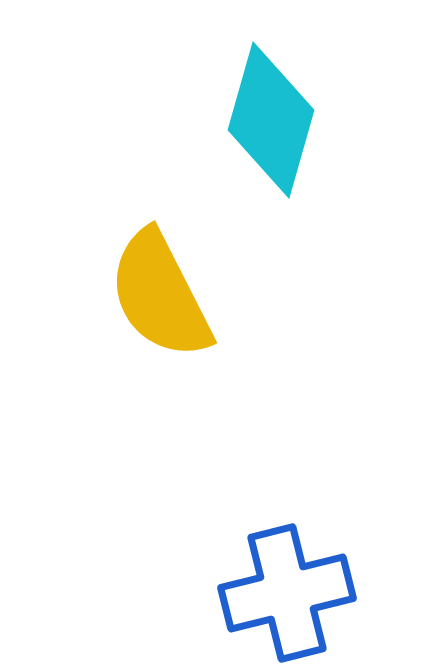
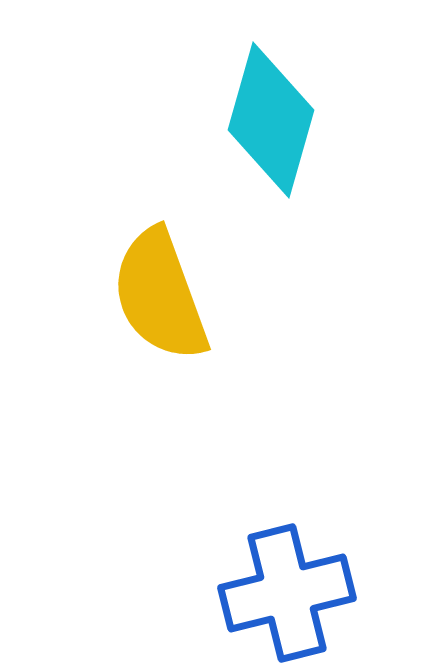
yellow semicircle: rotated 7 degrees clockwise
